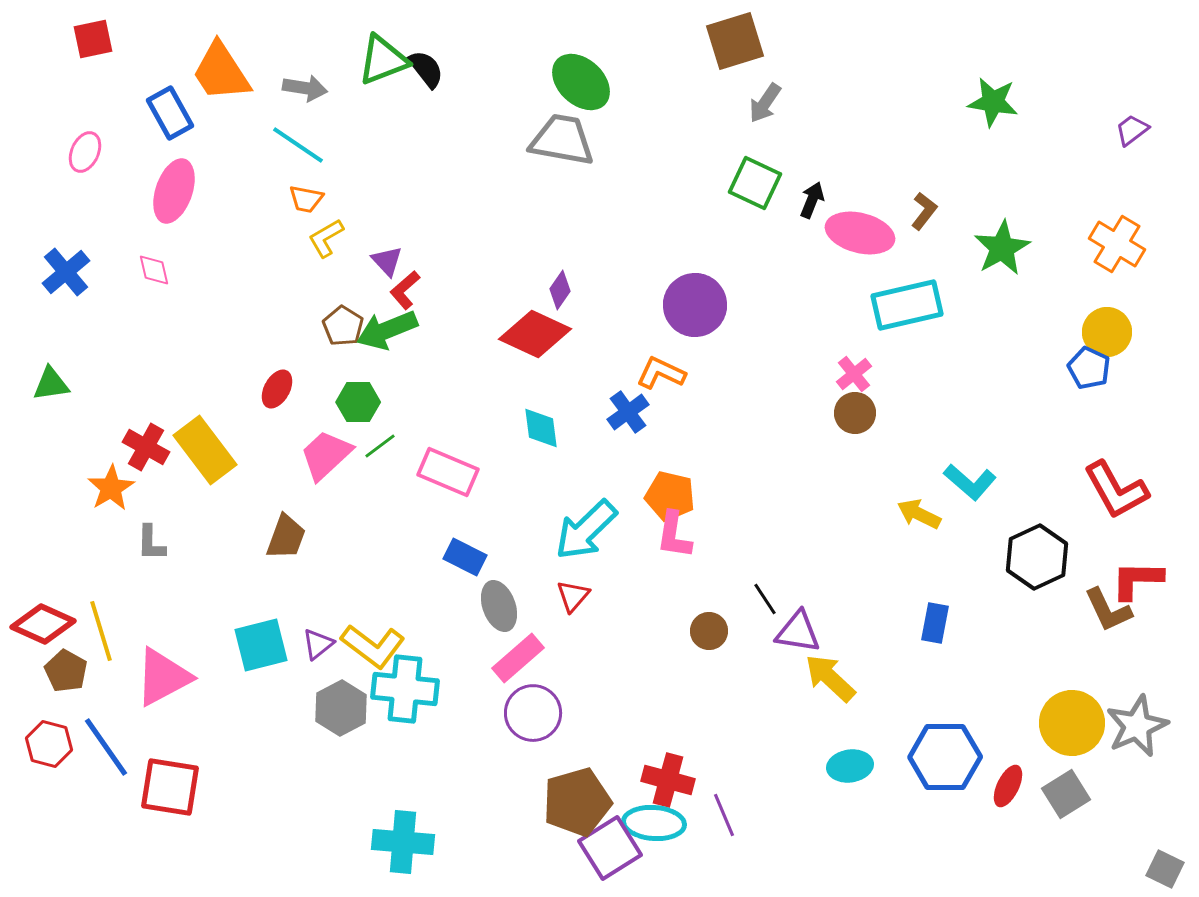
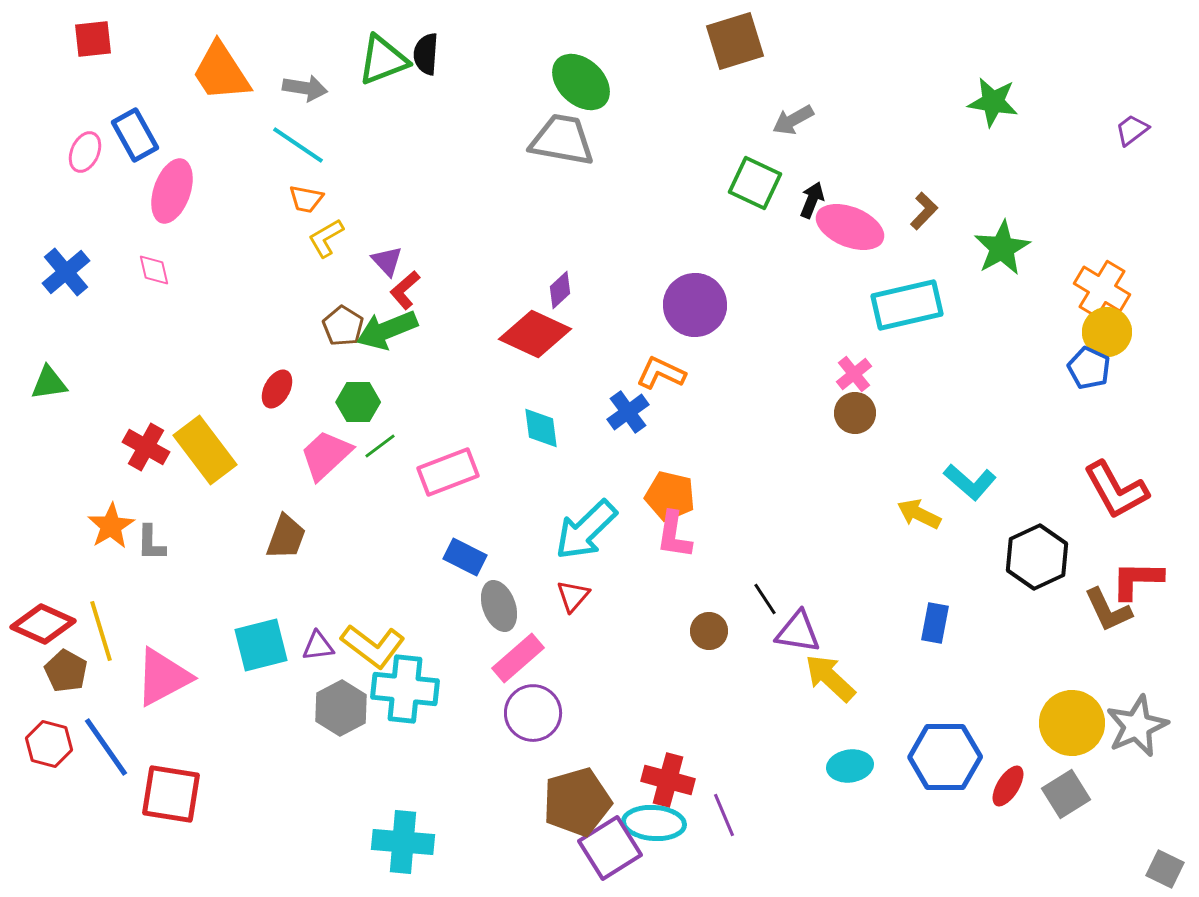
red square at (93, 39): rotated 6 degrees clockwise
black semicircle at (426, 69): moved 15 px up; rotated 138 degrees counterclockwise
gray arrow at (765, 103): moved 28 px right, 17 px down; rotated 27 degrees clockwise
blue rectangle at (170, 113): moved 35 px left, 22 px down
pink ellipse at (174, 191): moved 2 px left
brown L-shape at (924, 211): rotated 6 degrees clockwise
pink ellipse at (860, 233): moved 10 px left, 6 px up; rotated 8 degrees clockwise
orange cross at (1117, 244): moved 15 px left, 45 px down
purple diamond at (560, 290): rotated 12 degrees clockwise
green triangle at (51, 384): moved 2 px left, 1 px up
pink rectangle at (448, 472): rotated 44 degrees counterclockwise
orange star at (111, 488): moved 38 px down
purple triangle at (318, 644): moved 2 px down; rotated 32 degrees clockwise
red ellipse at (1008, 786): rotated 6 degrees clockwise
red square at (170, 787): moved 1 px right, 7 px down
